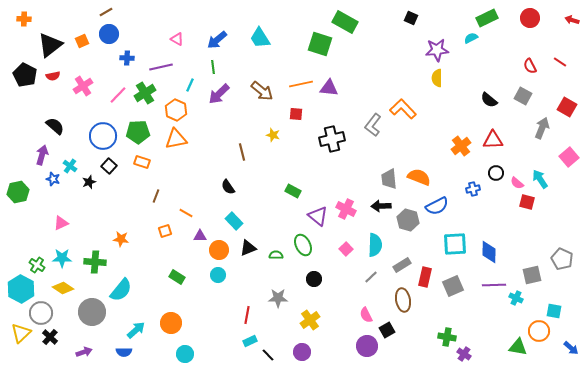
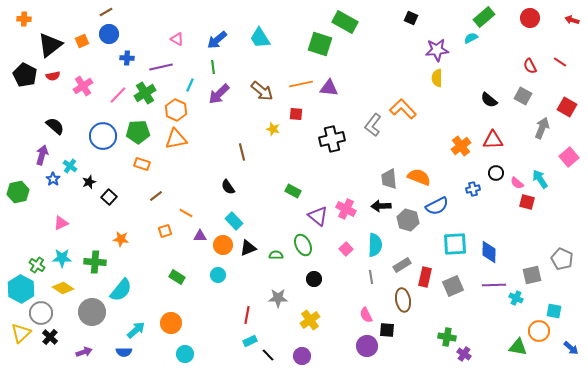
green rectangle at (487, 18): moved 3 px left, 1 px up; rotated 15 degrees counterclockwise
yellow star at (273, 135): moved 6 px up
orange rectangle at (142, 162): moved 2 px down
black square at (109, 166): moved 31 px down
blue star at (53, 179): rotated 16 degrees clockwise
brown line at (156, 196): rotated 32 degrees clockwise
orange circle at (219, 250): moved 4 px right, 5 px up
gray line at (371, 277): rotated 56 degrees counterclockwise
black square at (387, 330): rotated 35 degrees clockwise
purple circle at (302, 352): moved 4 px down
